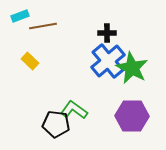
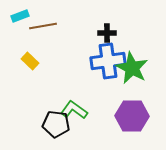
blue cross: rotated 32 degrees clockwise
